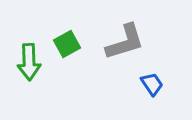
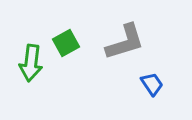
green square: moved 1 px left, 1 px up
green arrow: moved 2 px right, 1 px down; rotated 9 degrees clockwise
